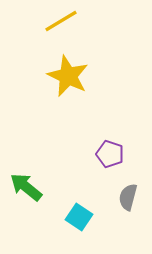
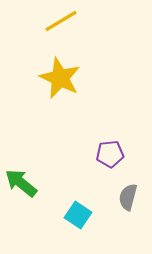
yellow star: moved 8 px left, 2 px down
purple pentagon: rotated 24 degrees counterclockwise
green arrow: moved 5 px left, 4 px up
cyan square: moved 1 px left, 2 px up
